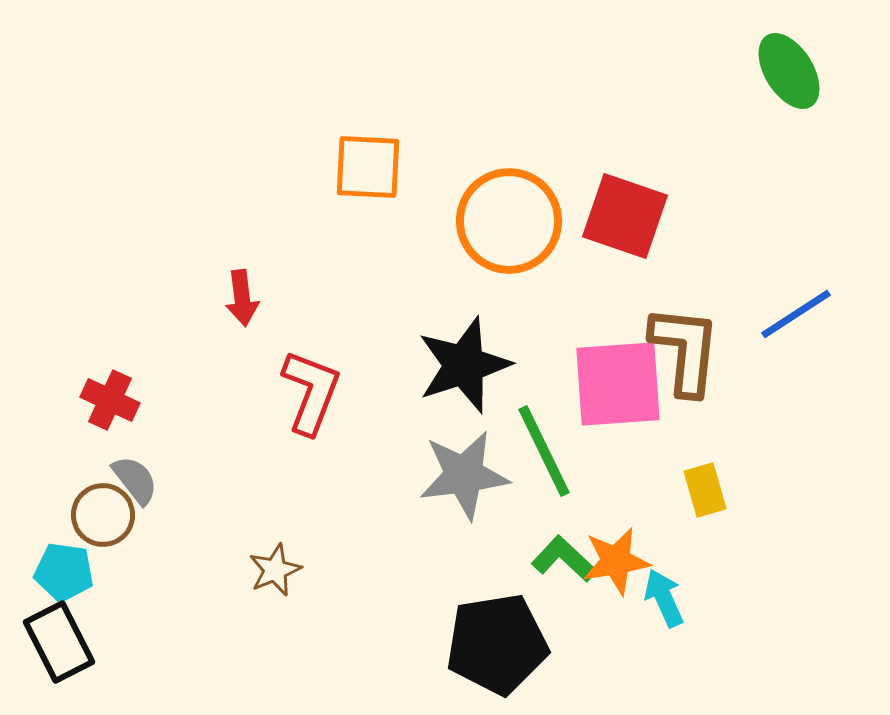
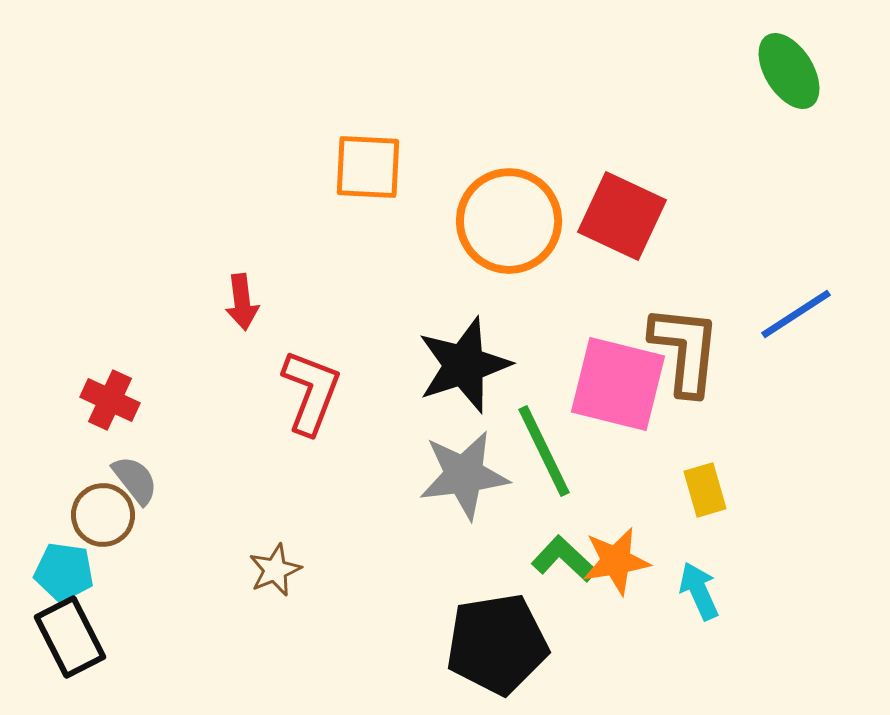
red square: moved 3 px left; rotated 6 degrees clockwise
red arrow: moved 4 px down
pink square: rotated 18 degrees clockwise
cyan arrow: moved 35 px right, 7 px up
black rectangle: moved 11 px right, 5 px up
